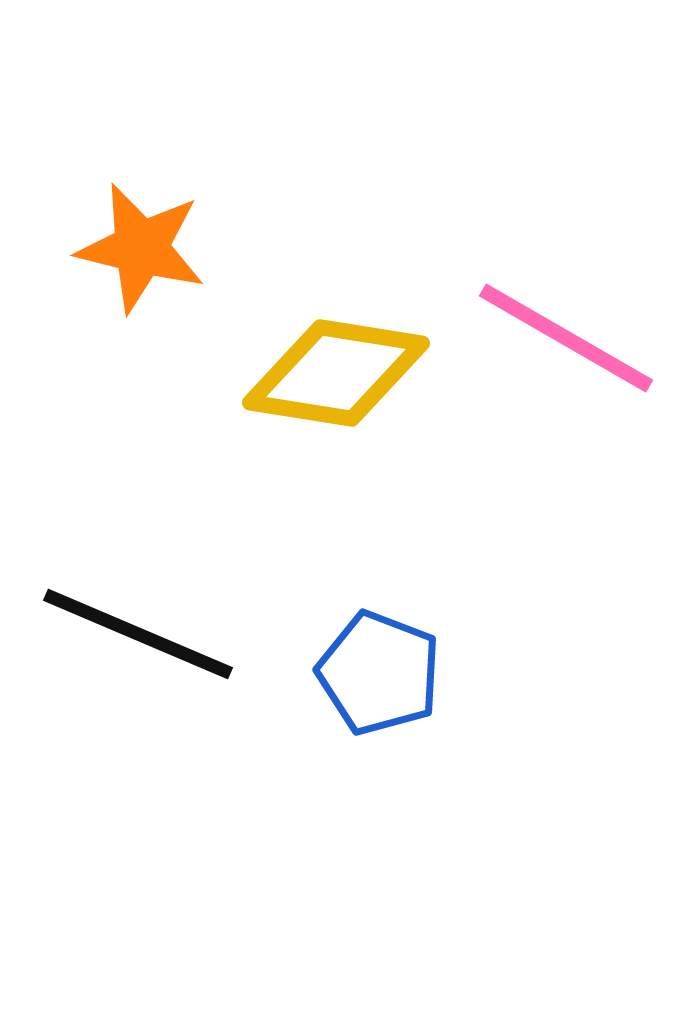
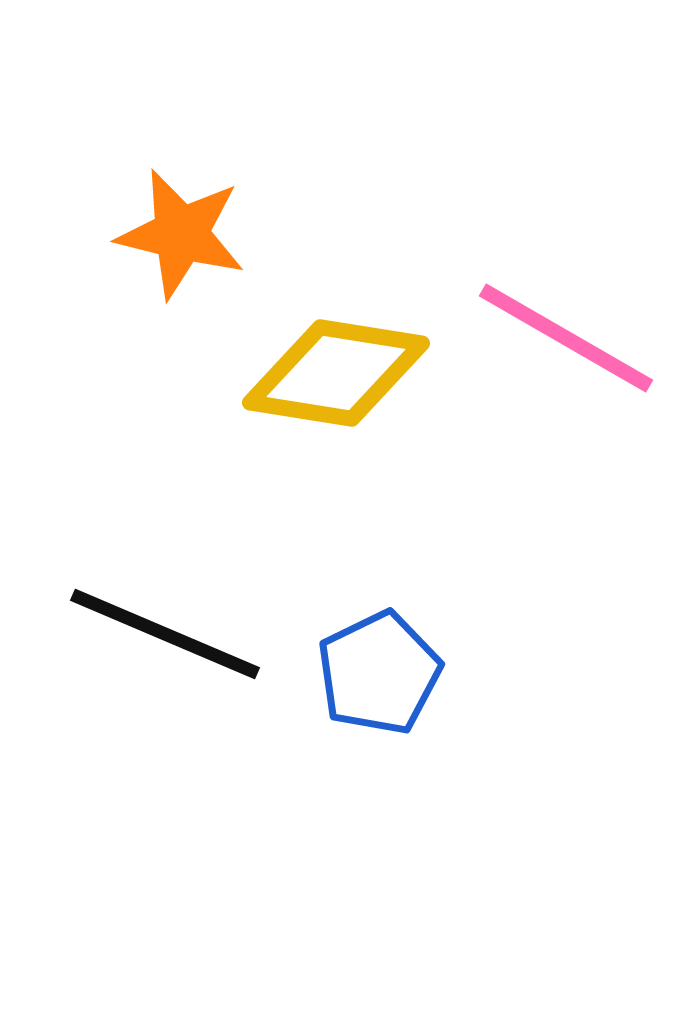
orange star: moved 40 px right, 14 px up
black line: moved 27 px right
blue pentagon: rotated 25 degrees clockwise
